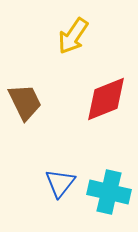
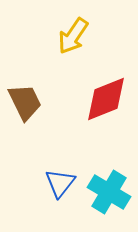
cyan cross: rotated 18 degrees clockwise
